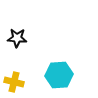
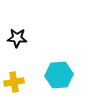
yellow cross: rotated 24 degrees counterclockwise
